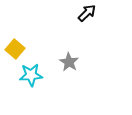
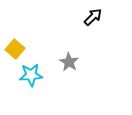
black arrow: moved 6 px right, 4 px down
